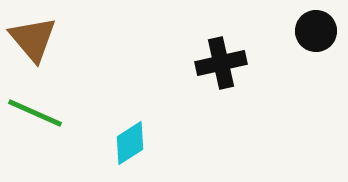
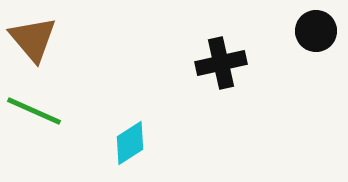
green line: moved 1 px left, 2 px up
